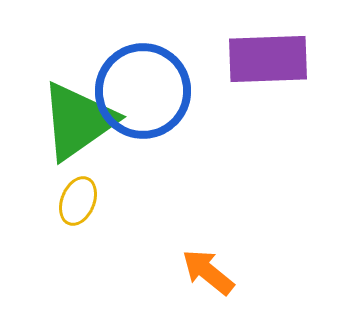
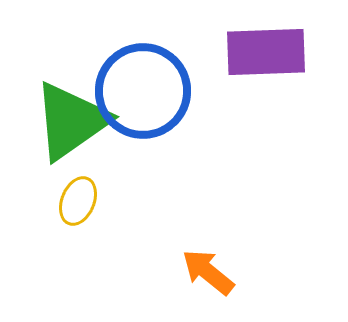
purple rectangle: moved 2 px left, 7 px up
green triangle: moved 7 px left
